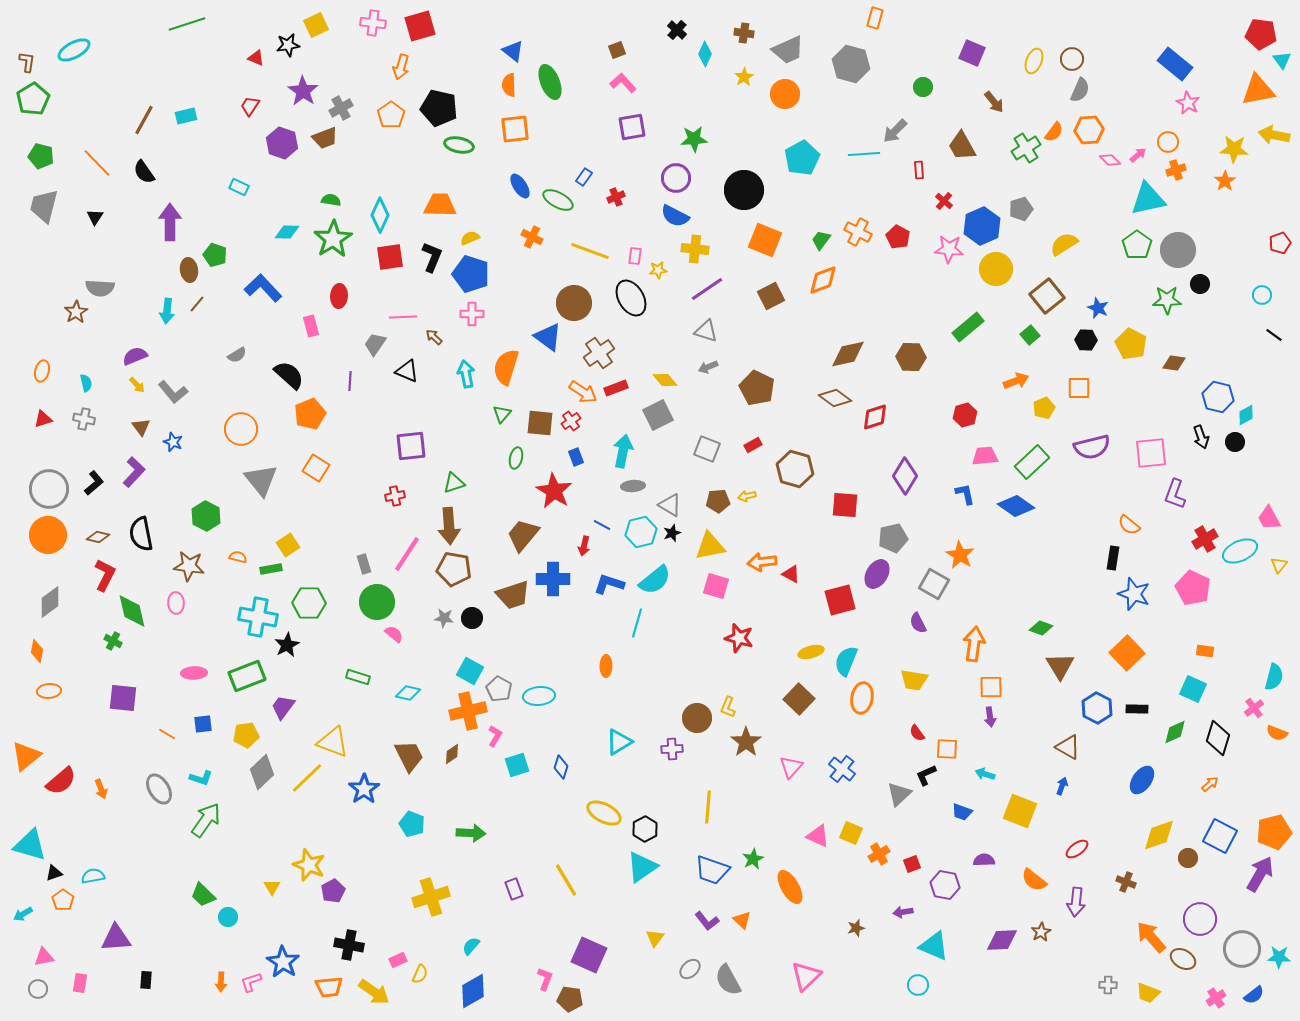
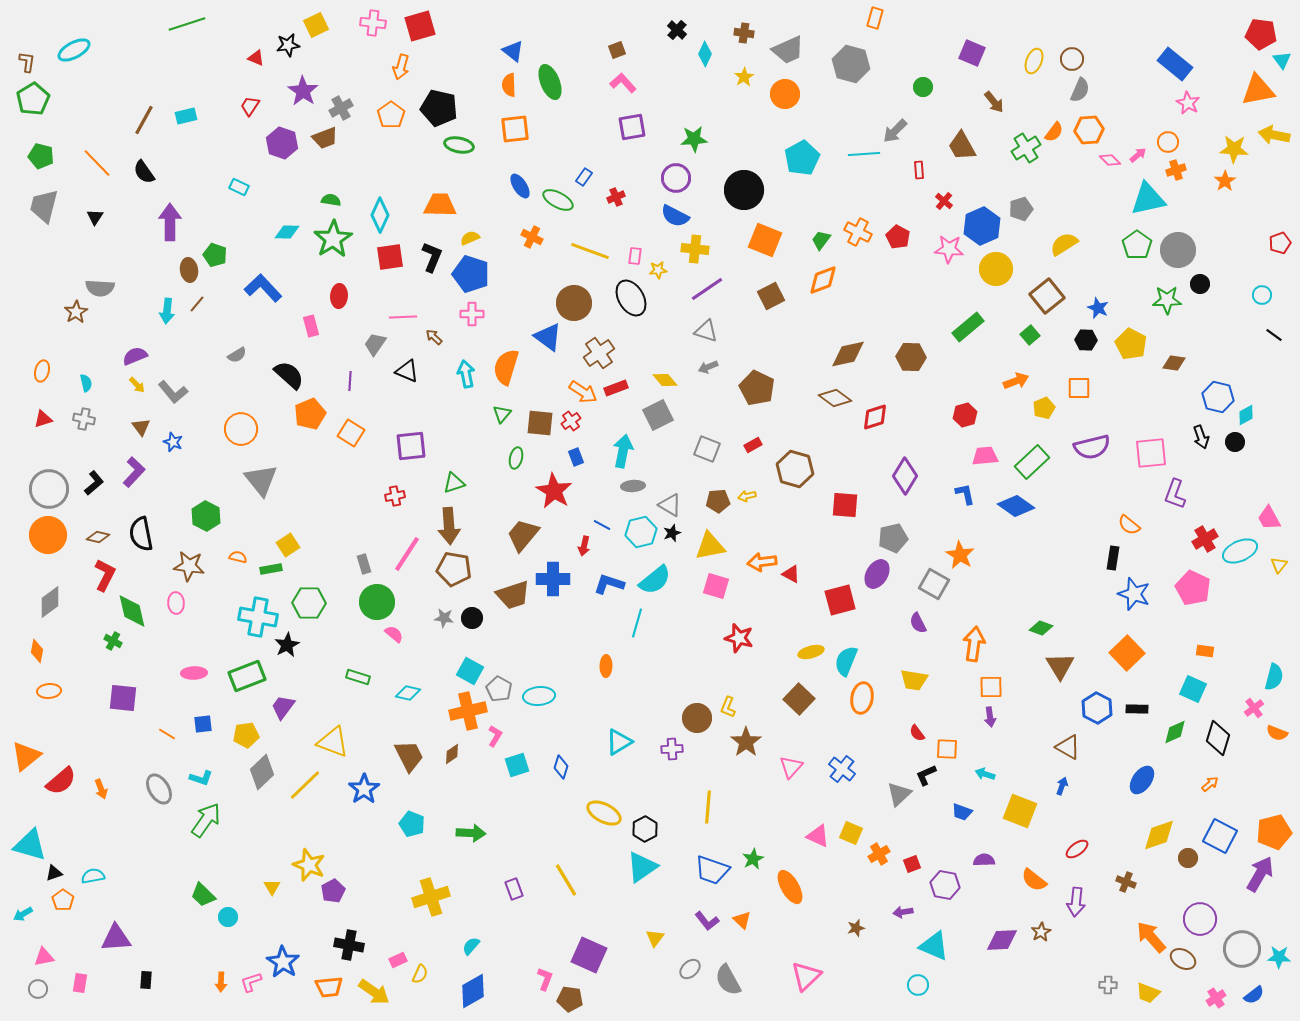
orange square at (316, 468): moved 35 px right, 35 px up
yellow line at (307, 778): moved 2 px left, 7 px down
